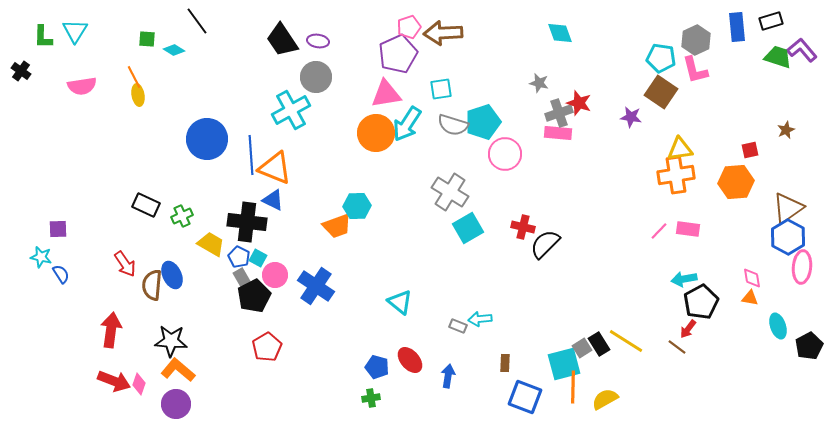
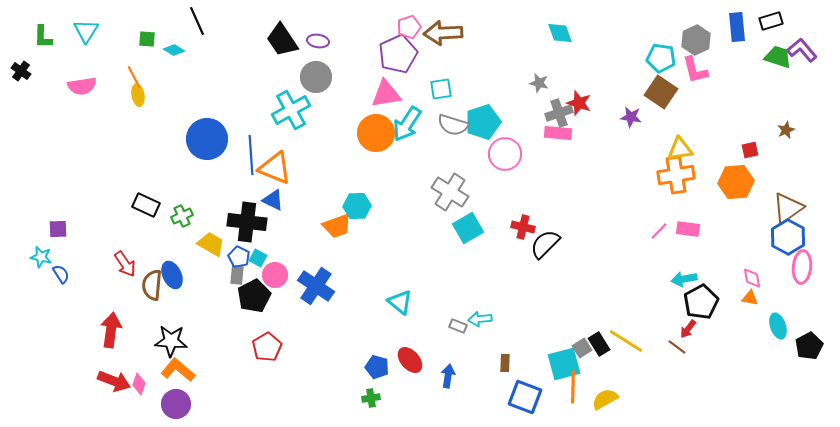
black line at (197, 21): rotated 12 degrees clockwise
cyan triangle at (75, 31): moved 11 px right
gray rectangle at (242, 278): moved 5 px left, 3 px up; rotated 36 degrees clockwise
